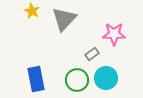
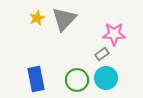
yellow star: moved 5 px right, 7 px down; rotated 21 degrees clockwise
gray rectangle: moved 10 px right
